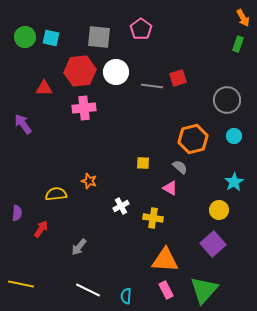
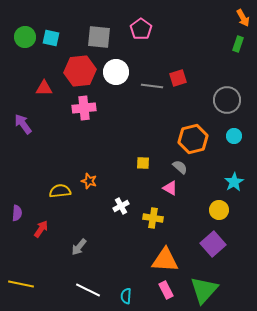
yellow semicircle: moved 4 px right, 3 px up
